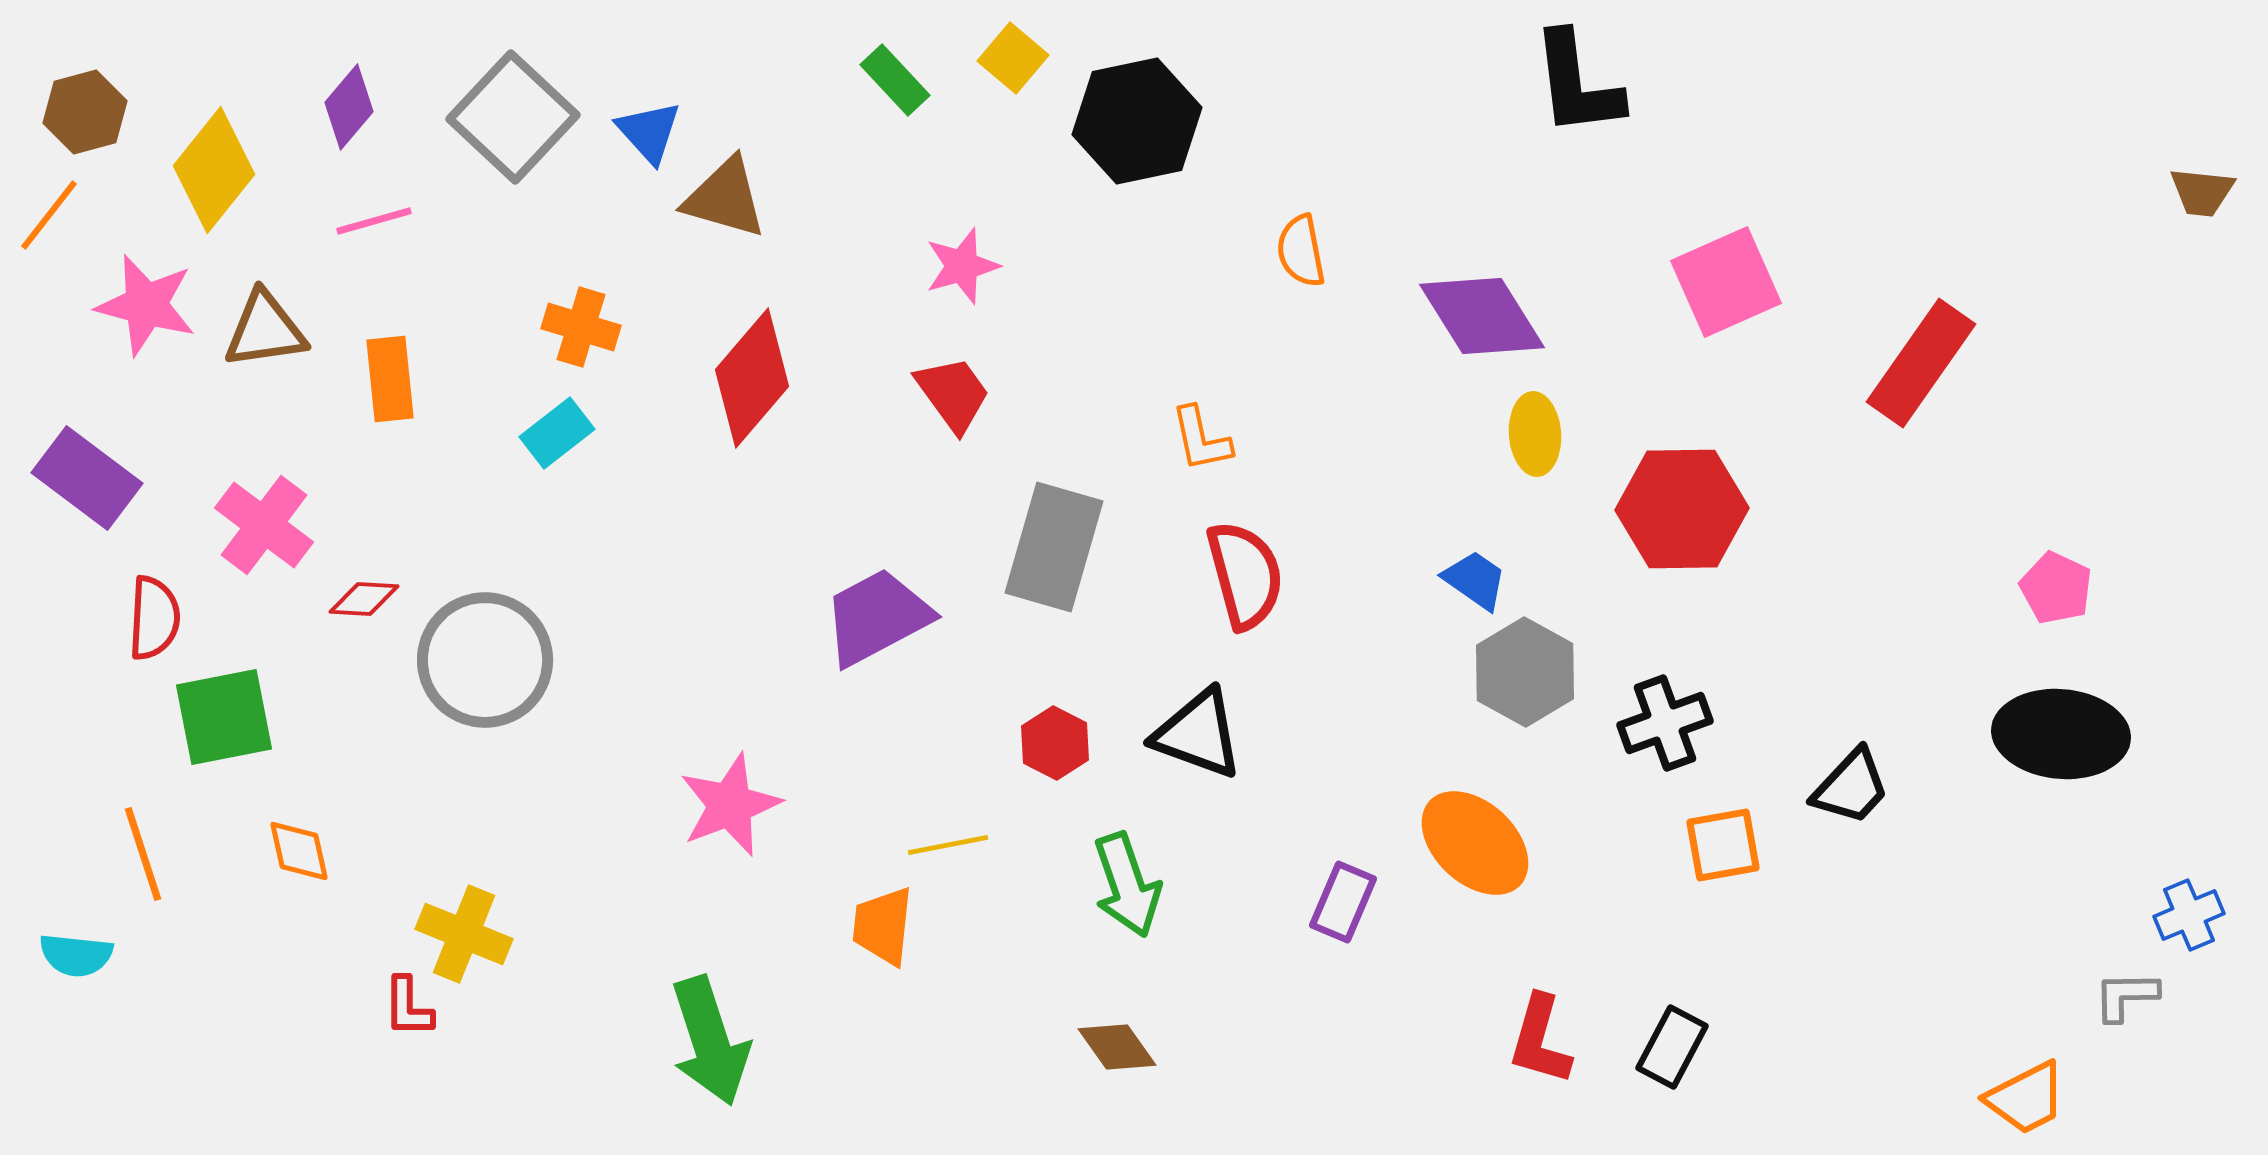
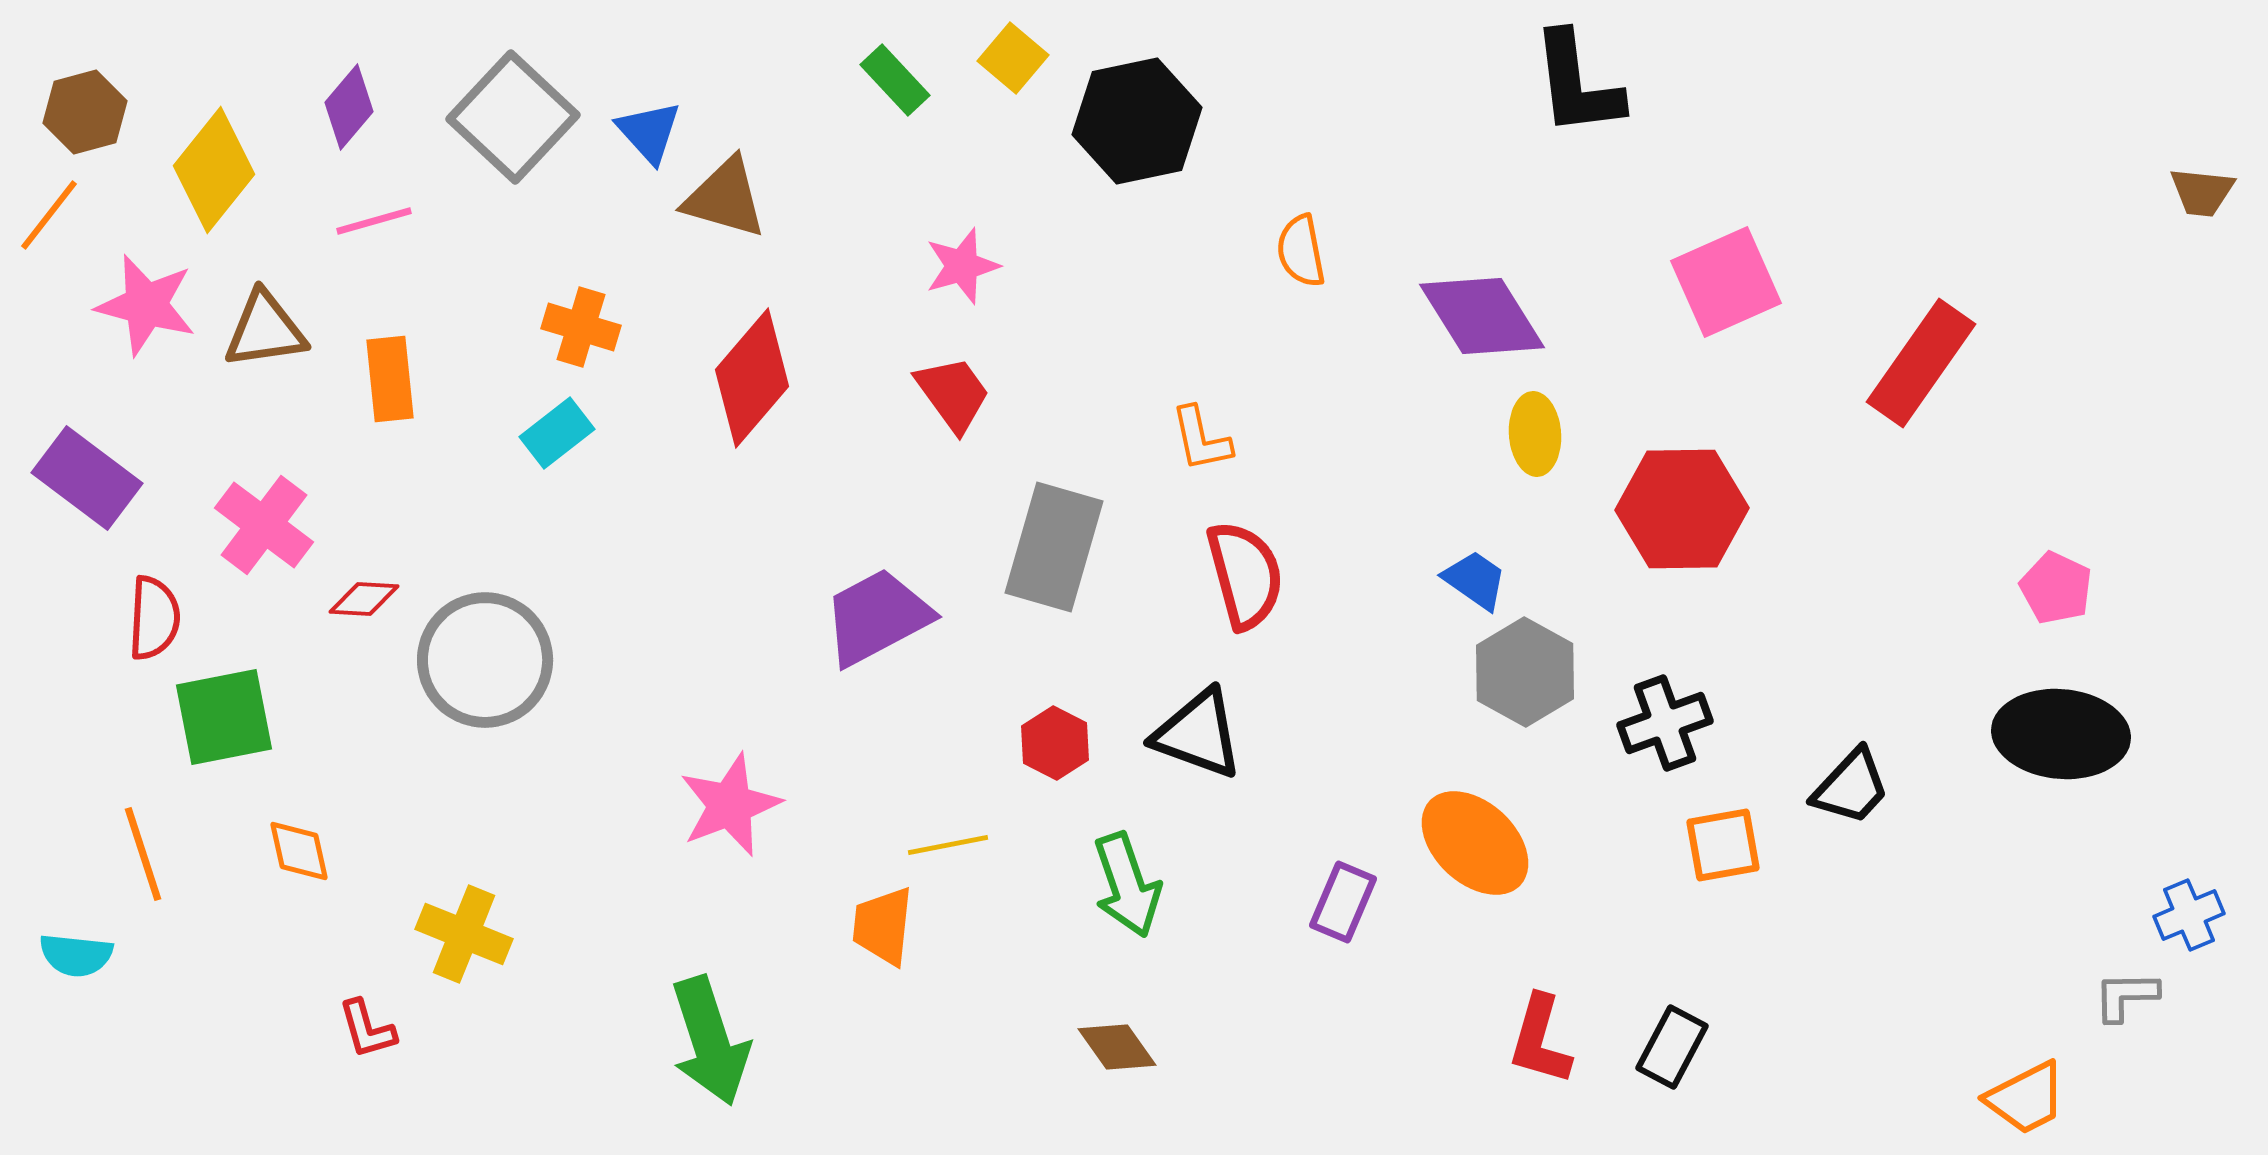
red L-shape at (408, 1007): moved 41 px left, 22 px down; rotated 16 degrees counterclockwise
